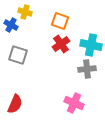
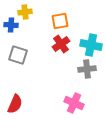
yellow cross: rotated 24 degrees counterclockwise
orange square: rotated 30 degrees counterclockwise
blue cross: rotated 24 degrees counterclockwise
